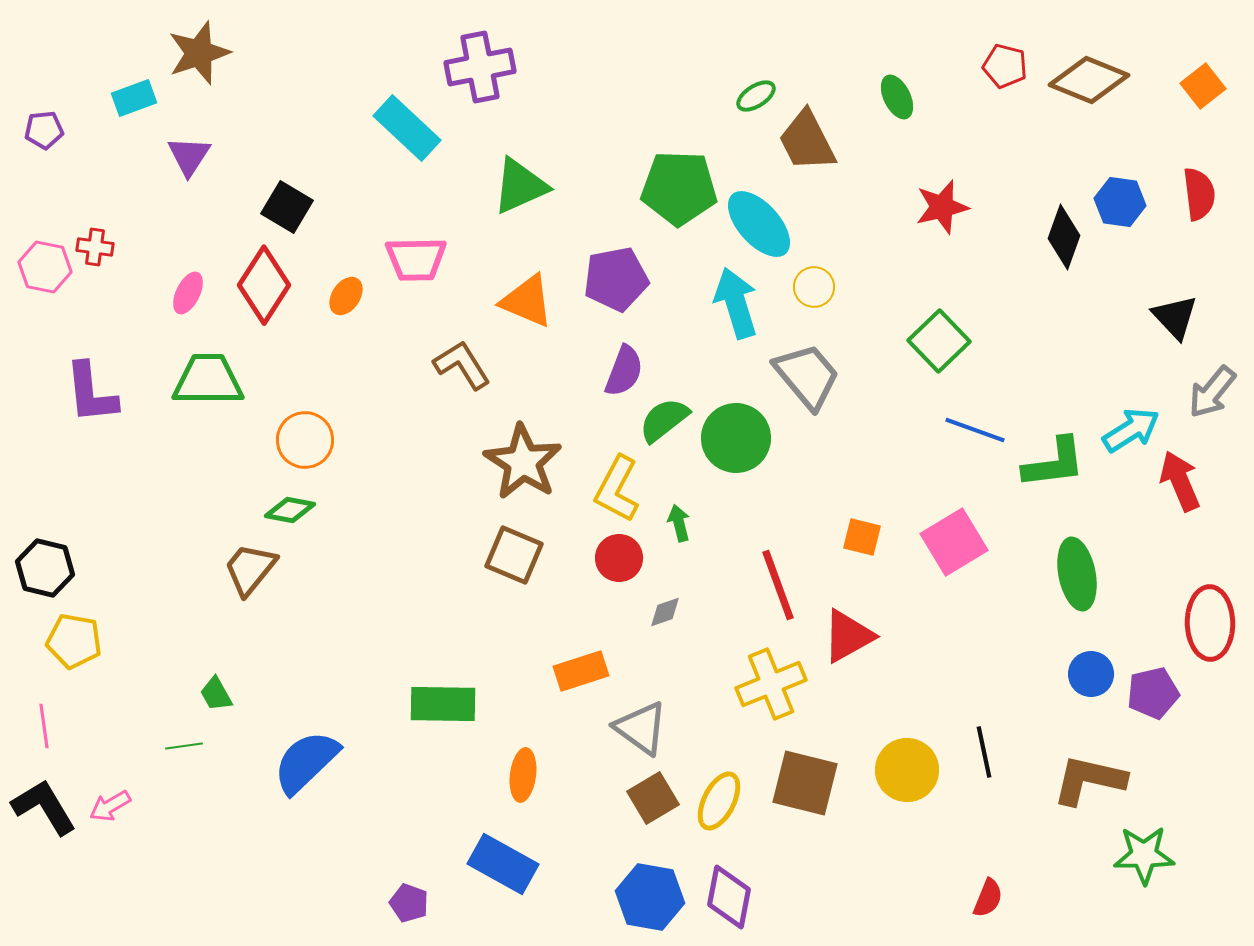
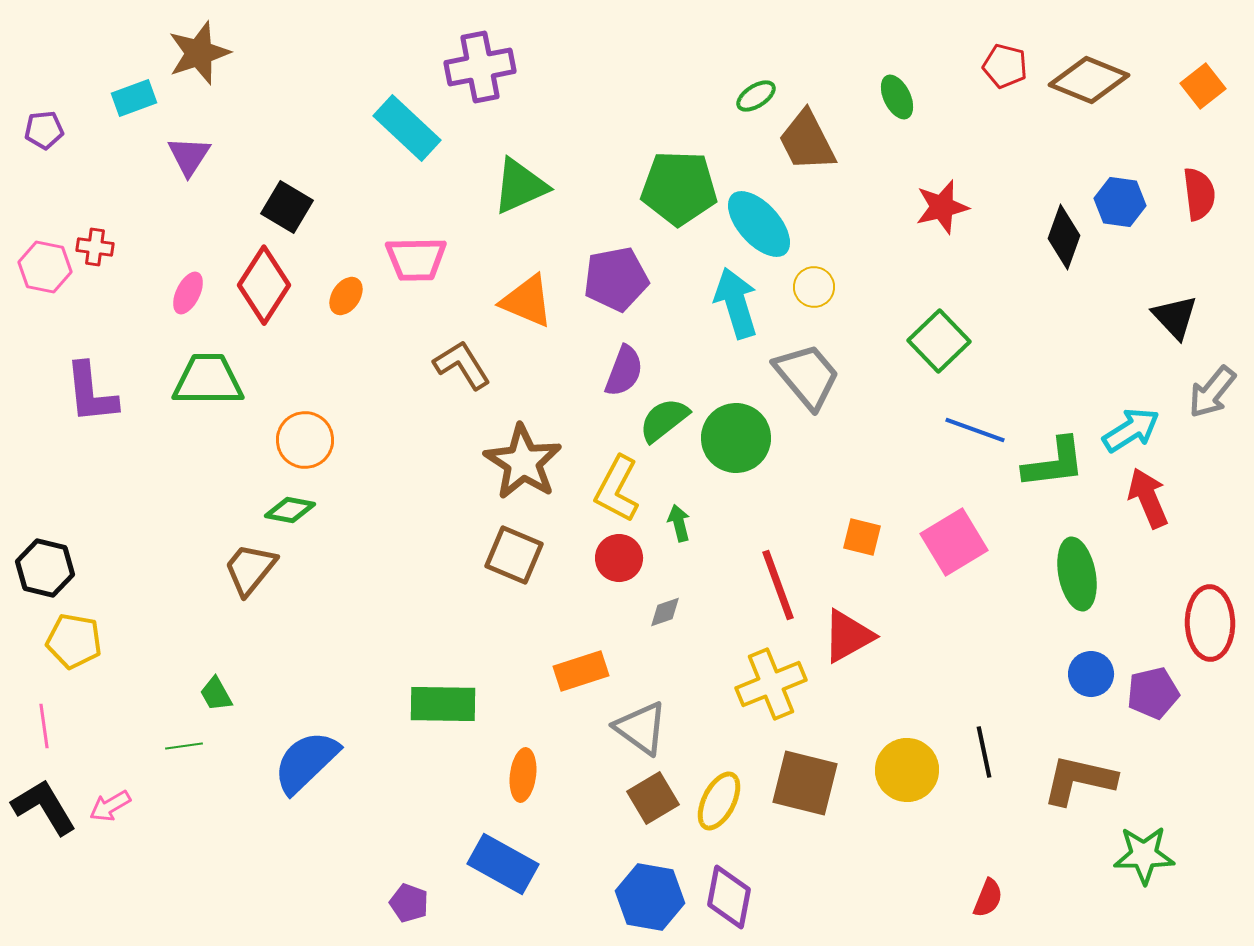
red arrow at (1180, 481): moved 32 px left, 17 px down
brown L-shape at (1089, 780): moved 10 px left
